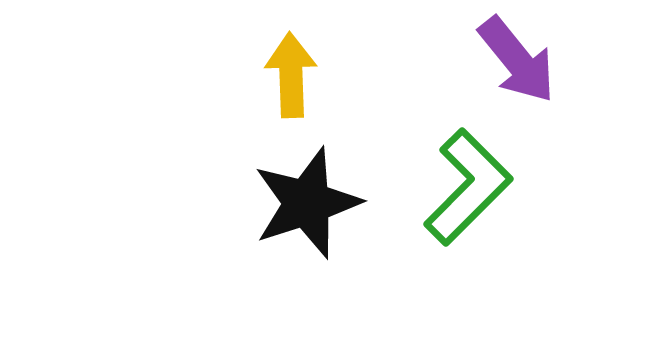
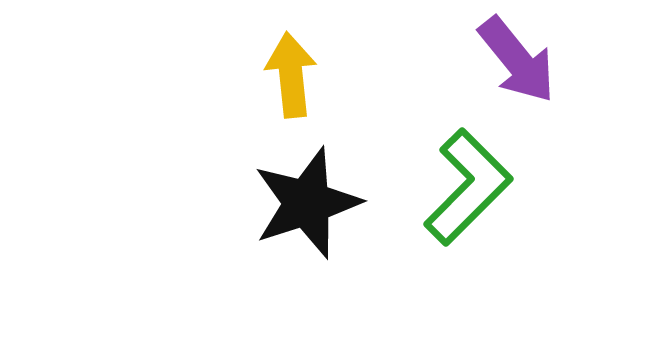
yellow arrow: rotated 4 degrees counterclockwise
